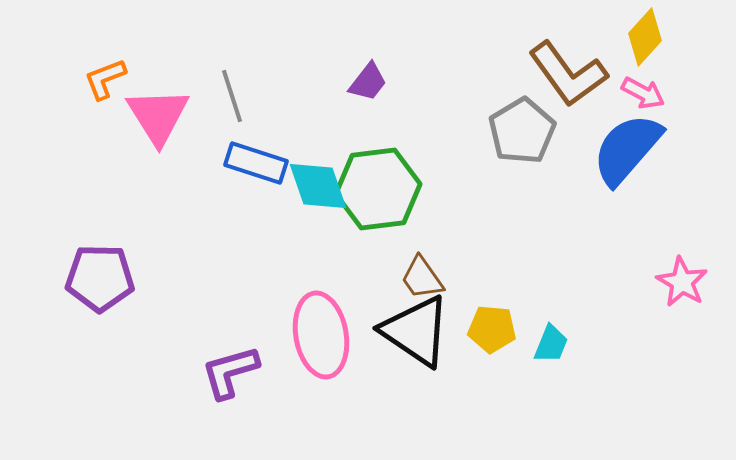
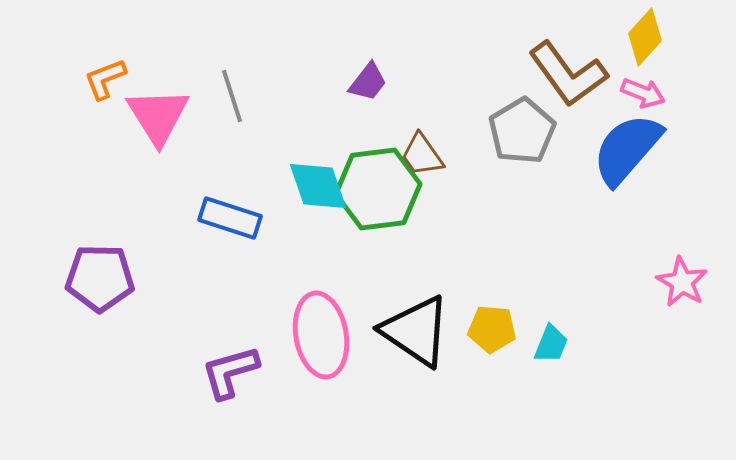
pink arrow: rotated 6 degrees counterclockwise
blue rectangle: moved 26 px left, 55 px down
brown trapezoid: moved 123 px up
